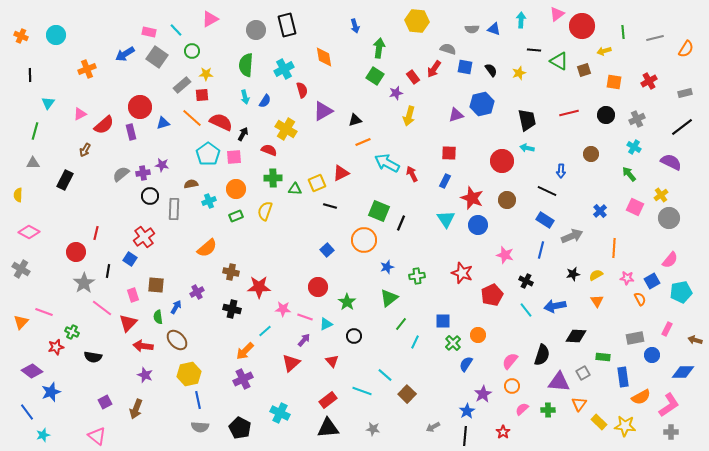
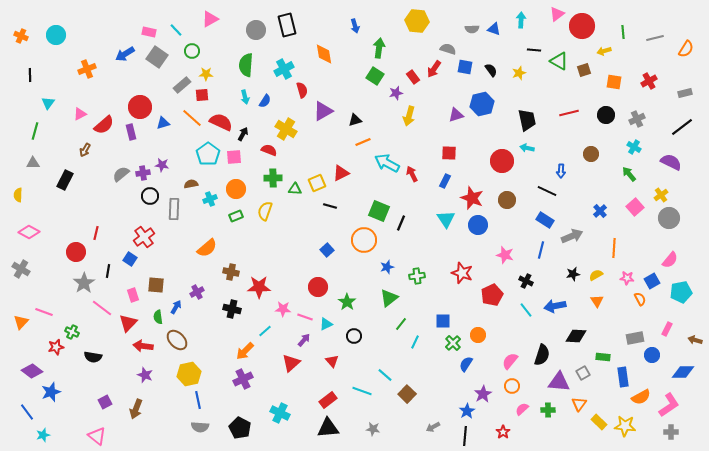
orange diamond at (324, 57): moved 3 px up
cyan cross at (209, 201): moved 1 px right, 2 px up
pink square at (635, 207): rotated 24 degrees clockwise
